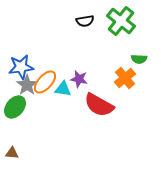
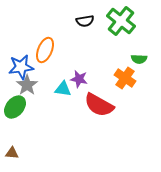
orange cross: rotated 15 degrees counterclockwise
orange ellipse: moved 32 px up; rotated 20 degrees counterclockwise
